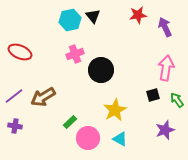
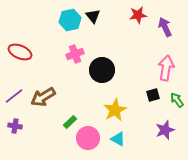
black circle: moved 1 px right
cyan triangle: moved 2 px left
